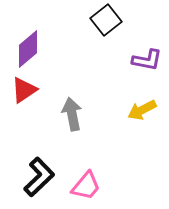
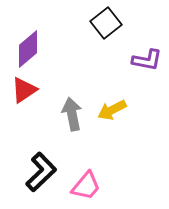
black square: moved 3 px down
yellow arrow: moved 30 px left
black L-shape: moved 2 px right, 5 px up
